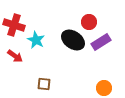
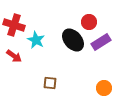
black ellipse: rotated 15 degrees clockwise
red arrow: moved 1 px left
brown square: moved 6 px right, 1 px up
